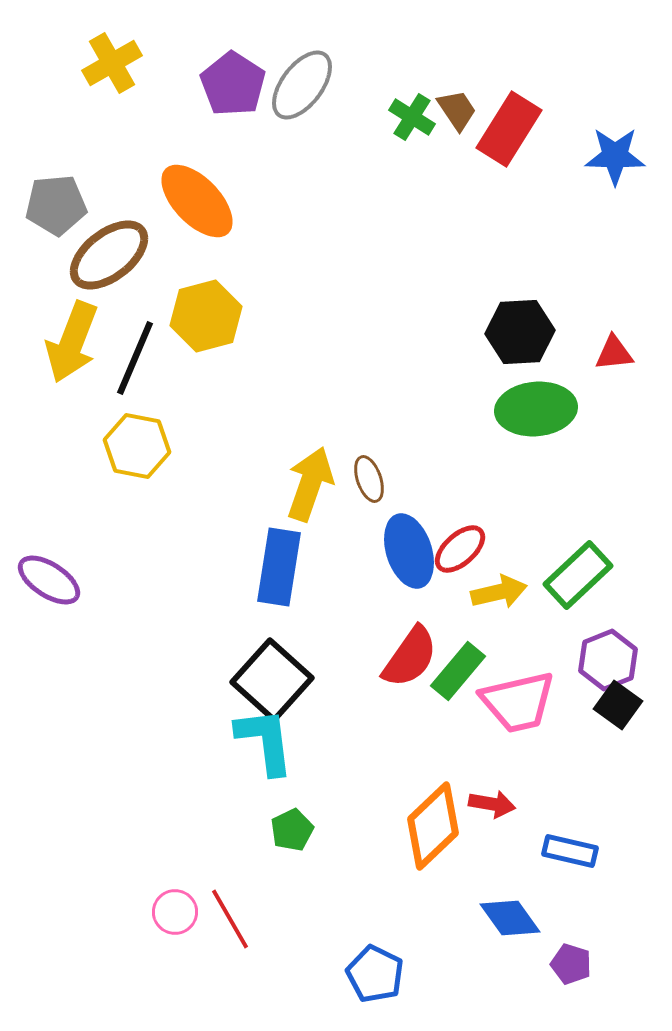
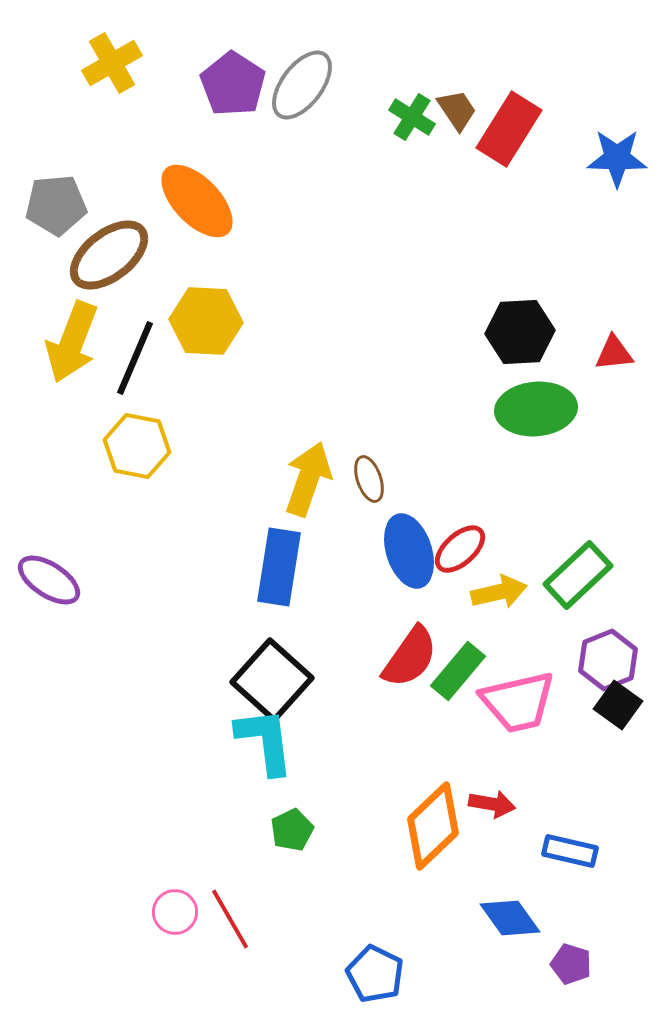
blue star at (615, 156): moved 2 px right, 2 px down
yellow hexagon at (206, 316): moved 5 px down; rotated 18 degrees clockwise
yellow arrow at (310, 484): moved 2 px left, 5 px up
